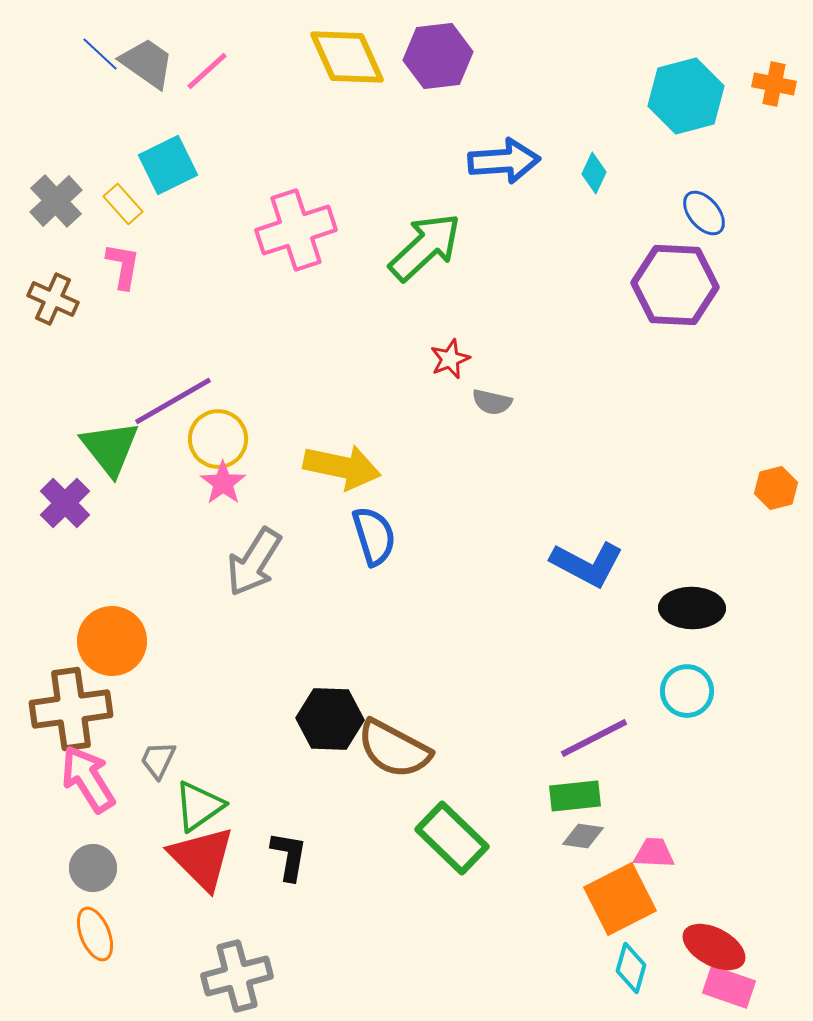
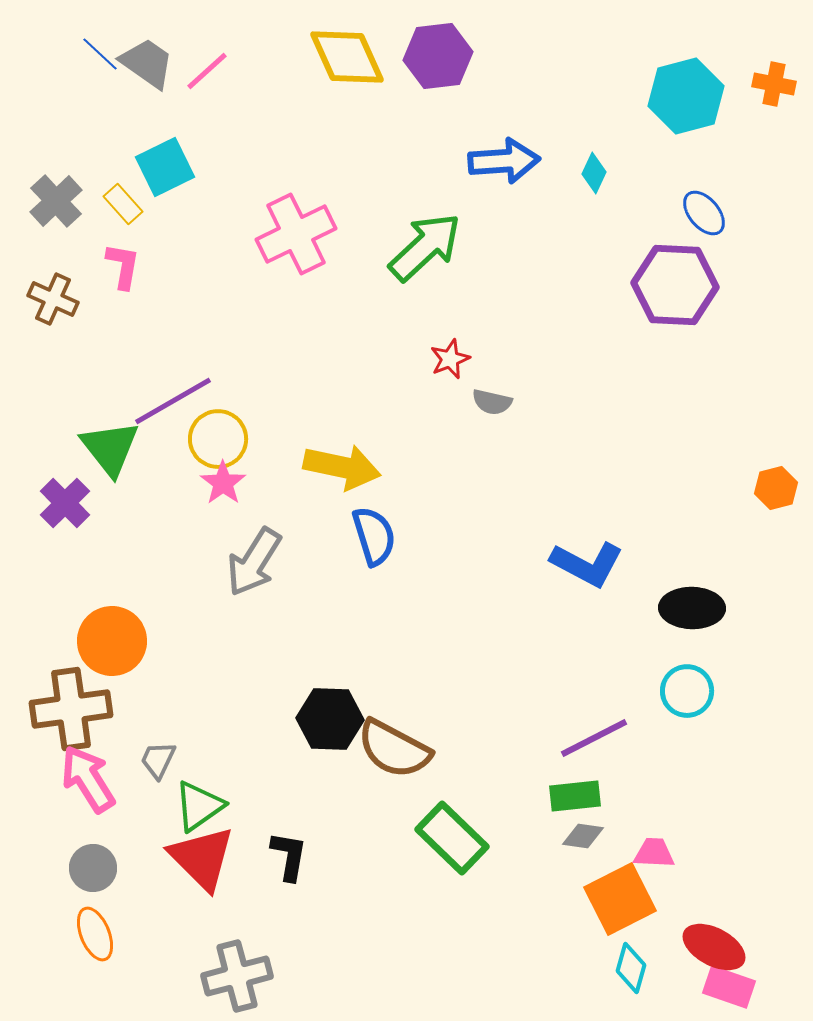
cyan square at (168, 165): moved 3 px left, 2 px down
pink cross at (296, 230): moved 4 px down; rotated 8 degrees counterclockwise
